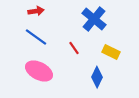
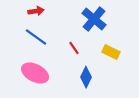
pink ellipse: moved 4 px left, 2 px down
blue diamond: moved 11 px left
